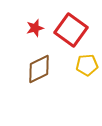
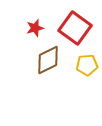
red square: moved 4 px right, 2 px up
brown diamond: moved 9 px right, 9 px up
